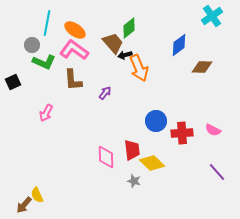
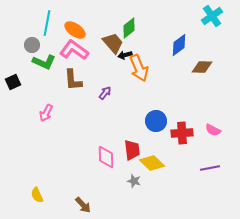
purple line: moved 7 px left, 4 px up; rotated 60 degrees counterclockwise
brown arrow: moved 59 px right; rotated 84 degrees counterclockwise
